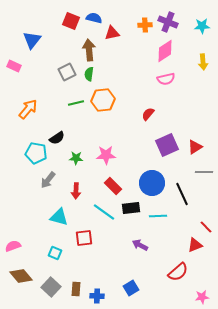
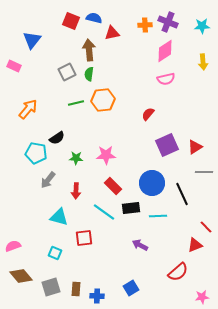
gray square at (51, 287): rotated 30 degrees clockwise
